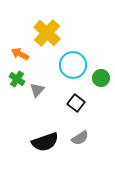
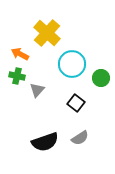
cyan circle: moved 1 px left, 1 px up
green cross: moved 3 px up; rotated 21 degrees counterclockwise
